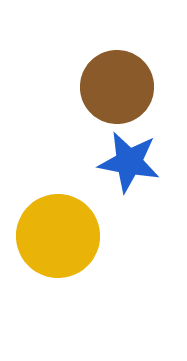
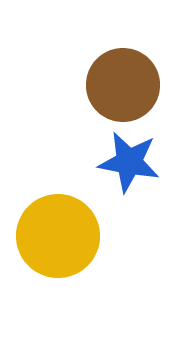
brown circle: moved 6 px right, 2 px up
